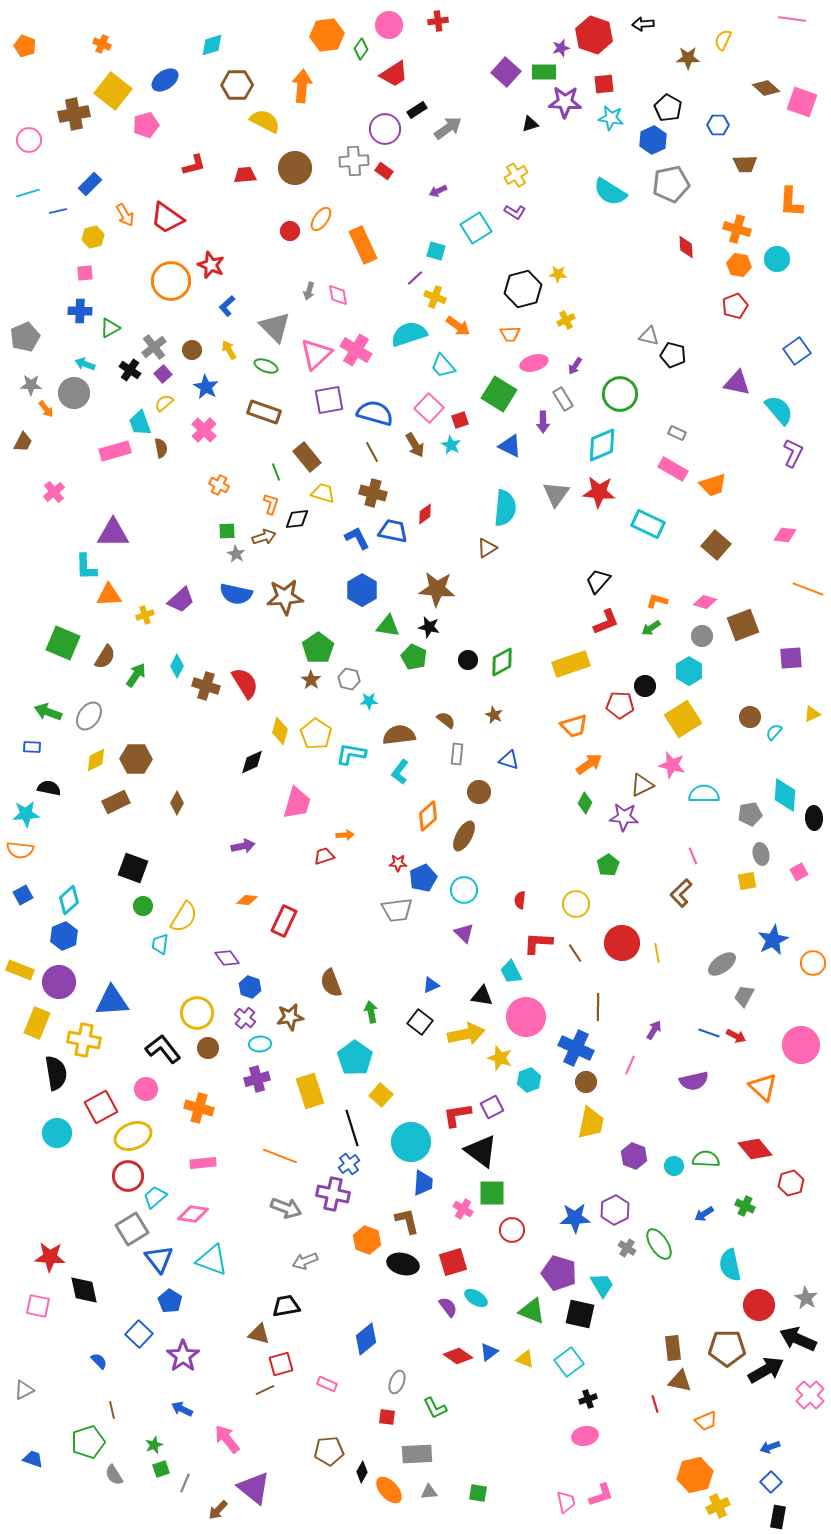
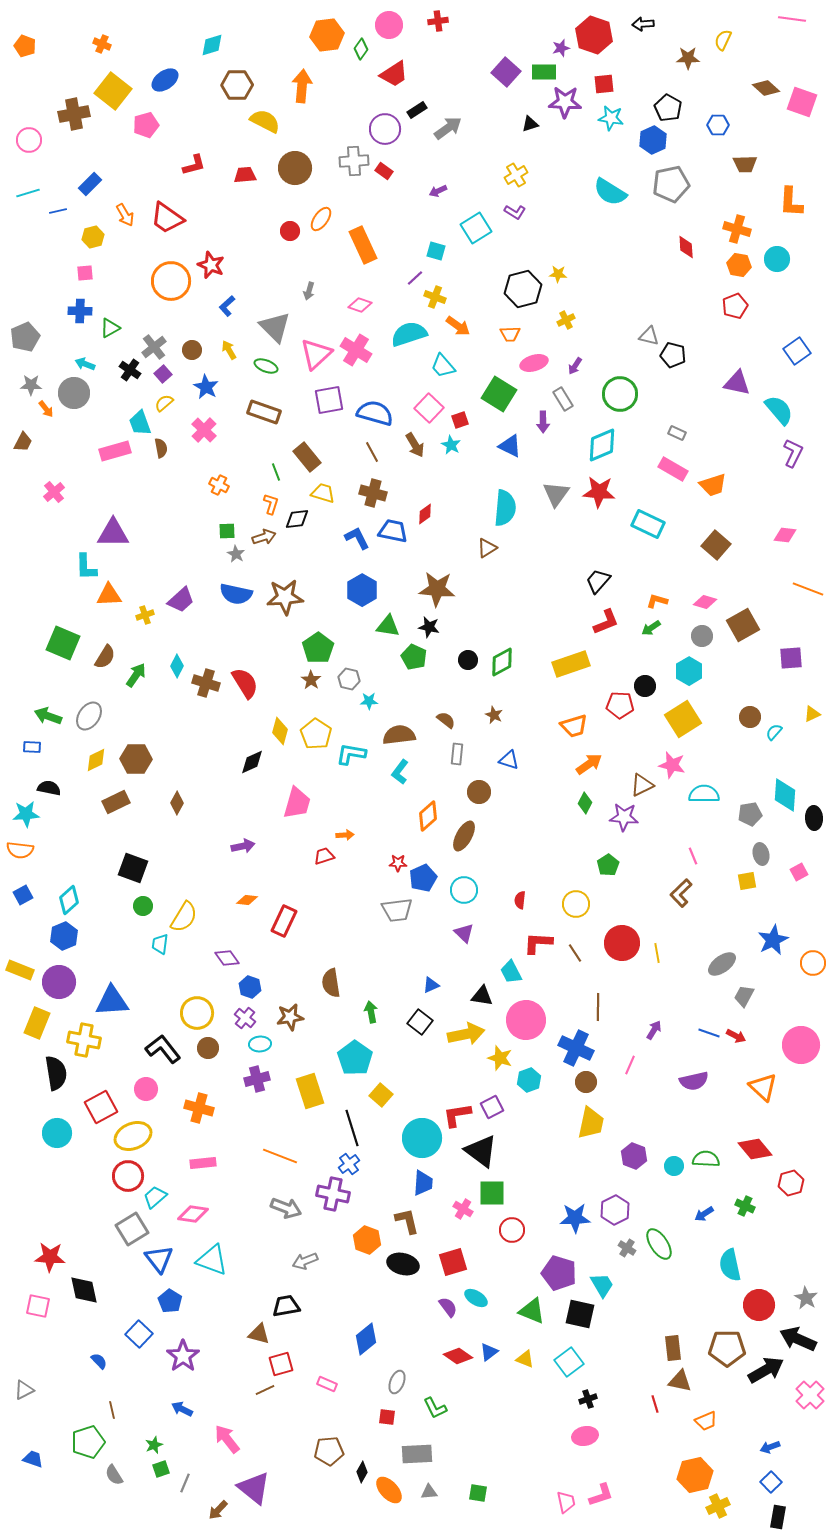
pink diamond at (338, 295): moved 22 px right, 10 px down; rotated 60 degrees counterclockwise
brown square at (743, 625): rotated 8 degrees counterclockwise
brown cross at (206, 686): moved 3 px up
green arrow at (48, 712): moved 4 px down
brown semicircle at (331, 983): rotated 12 degrees clockwise
pink circle at (526, 1017): moved 3 px down
cyan circle at (411, 1142): moved 11 px right, 4 px up
